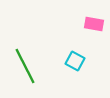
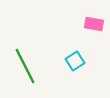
cyan square: rotated 30 degrees clockwise
